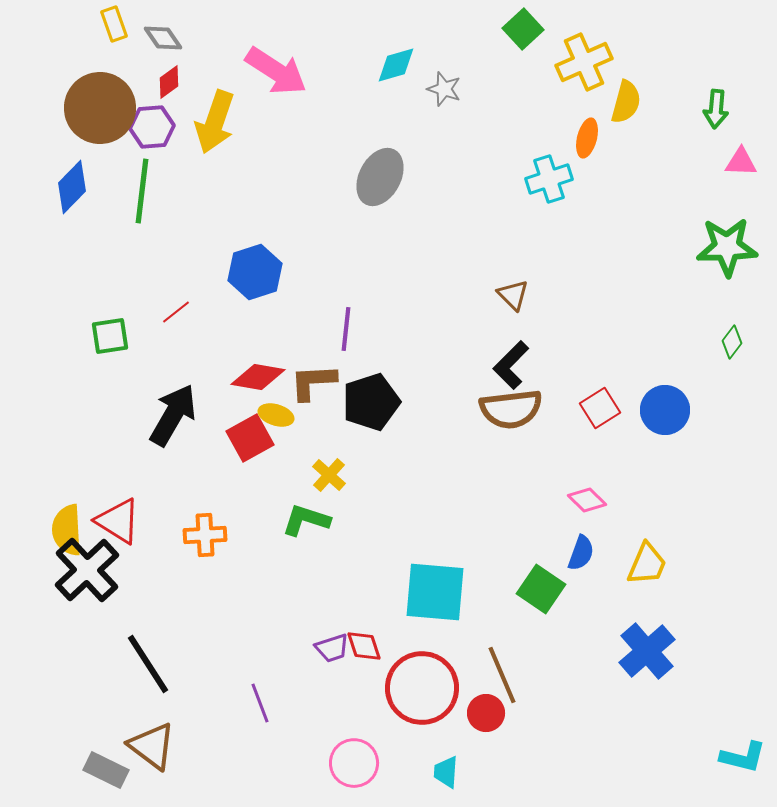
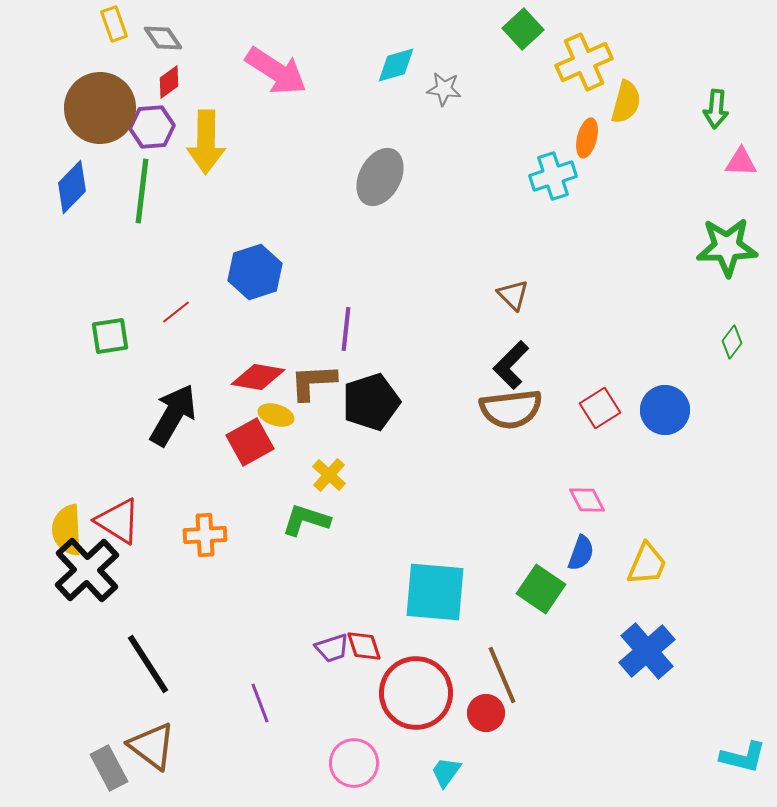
gray star at (444, 89): rotated 12 degrees counterclockwise
yellow arrow at (215, 122): moved 9 px left, 20 px down; rotated 18 degrees counterclockwise
cyan cross at (549, 179): moved 4 px right, 3 px up
red square at (250, 438): moved 4 px down
pink diamond at (587, 500): rotated 18 degrees clockwise
red circle at (422, 688): moved 6 px left, 5 px down
gray rectangle at (106, 770): moved 3 px right, 2 px up; rotated 36 degrees clockwise
cyan trapezoid at (446, 772): rotated 32 degrees clockwise
